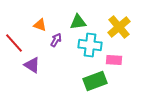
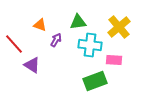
red line: moved 1 px down
